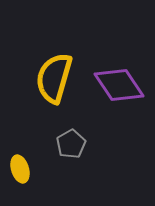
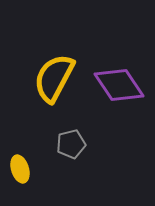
yellow semicircle: rotated 12 degrees clockwise
gray pentagon: rotated 16 degrees clockwise
